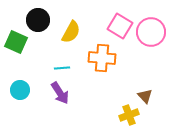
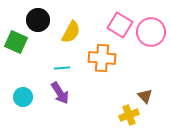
pink square: moved 1 px up
cyan circle: moved 3 px right, 7 px down
